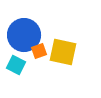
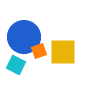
blue circle: moved 2 px down
yellow square: rotated 12 degrees counterclockwise
